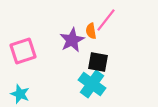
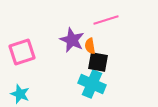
pink line: rotated 35 degrees clockwise
orange semicircle: moved 1 px left, 15 px down
purple star: rotated 20 degrees counterclockwise
pink square: moved 1 px left, 1 px down
cyan cross: rotated 12 degrees counterclockwise
